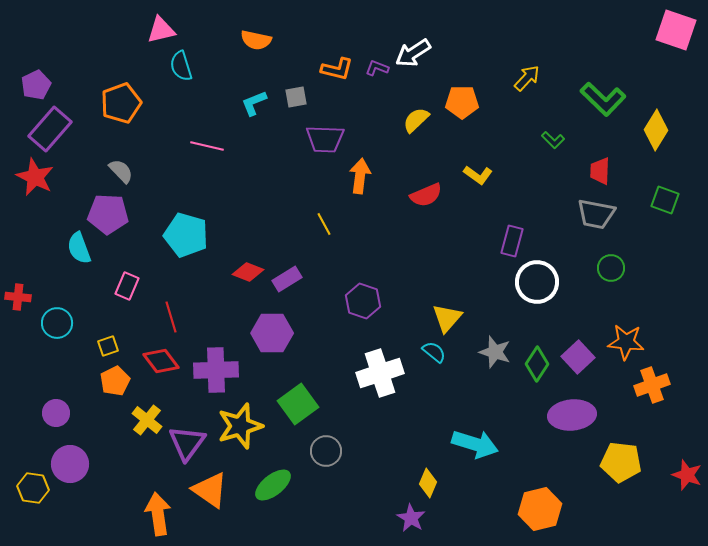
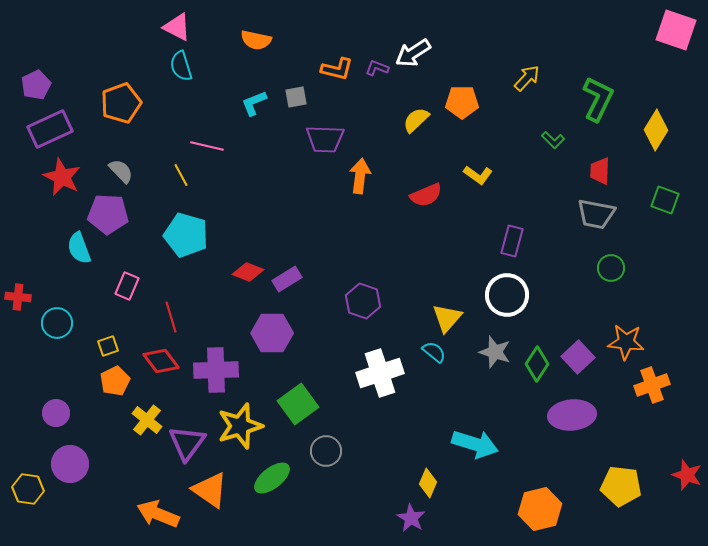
pink triangle at (161, 30): moved 16 px right, 3 px up; rotated 40 degrees clockwise
green L-shape at (603, 99): moved 5 px left; rotated 108 degrees counterclockwise
purple rectangle at (50, 129): rotated 24 degrees clockwise
red star at (35, 177): moved 27 px right
yellow line at (324, 224): moved 143 px left, 49 px up
white circle at (537, 282): moved 30 px left, 13 px down
yellow pentagon at (621, 462): moved 24 px down
green ellipse at (273, 485): moved 1 px left, 7 px up
yellow hexagon at (33, 488): moved 5 px left, 1 px down
orange arrow at (158, 514): rotated 60 degrees counterclockwise
